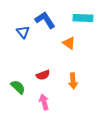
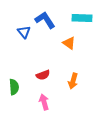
cyan rectangle: moved 1 px left
blue triangle: moved 1 px right
orange arrow: rotated 21 degrees clockwise
green semicircle: moved 4 px left; rotated 42 degrees clockwise
